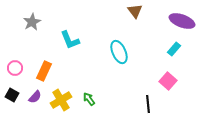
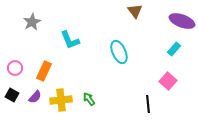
yellow cross: rotated 25 degrees clockwise
